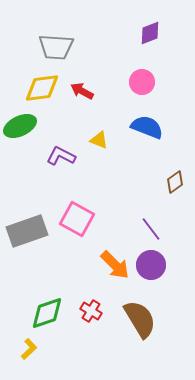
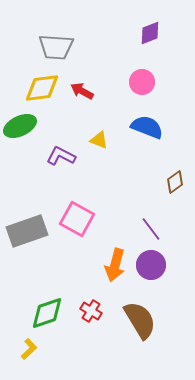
orange arrow: rotated 60 degrees clockwise
brown semicircle: moved 1 px down
